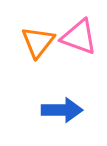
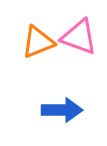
orange triangle: rotated 30 degrees clockwise
